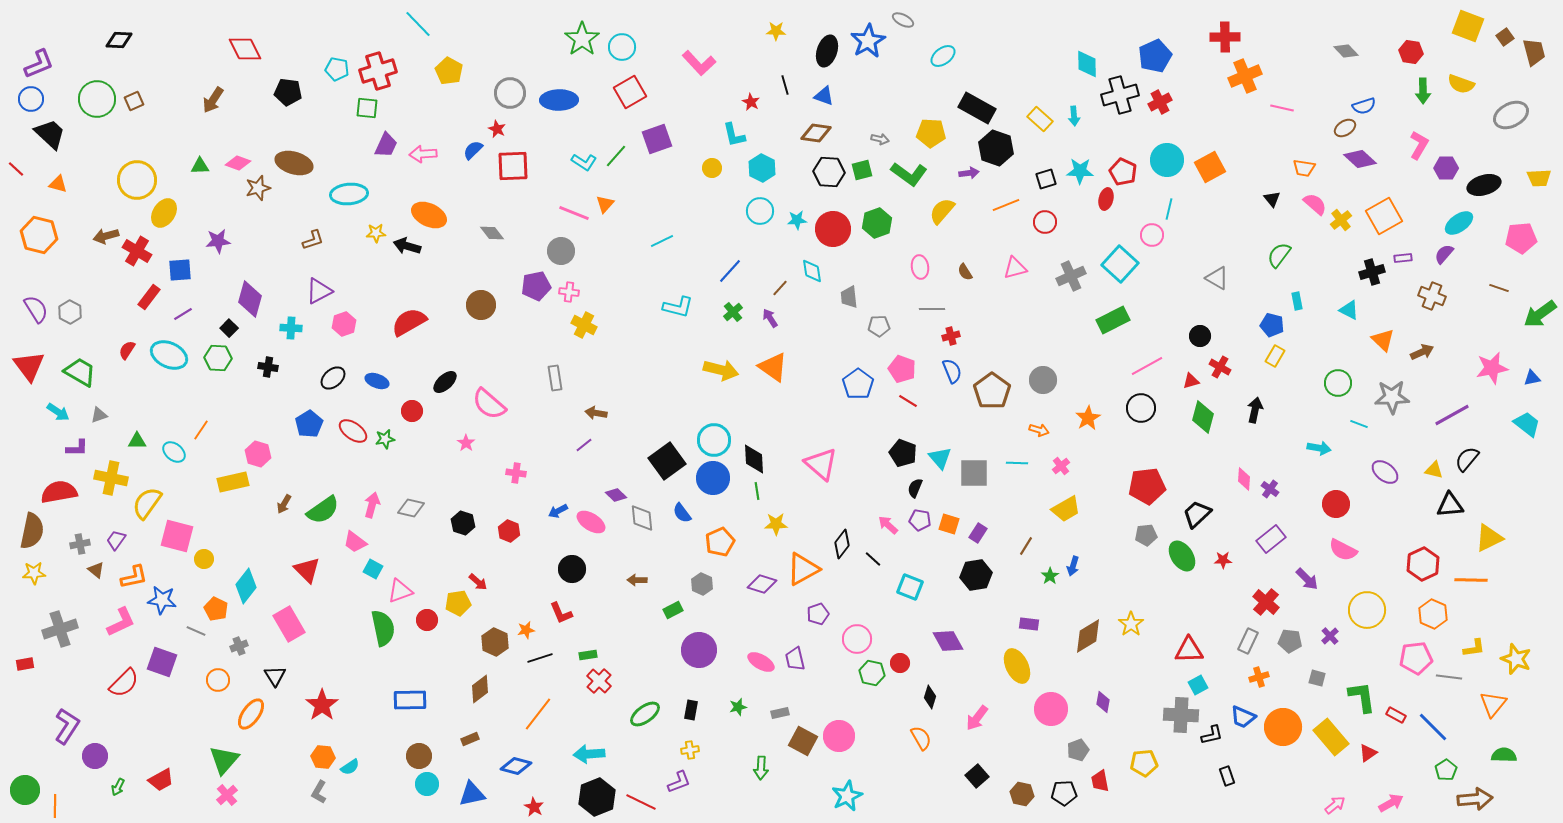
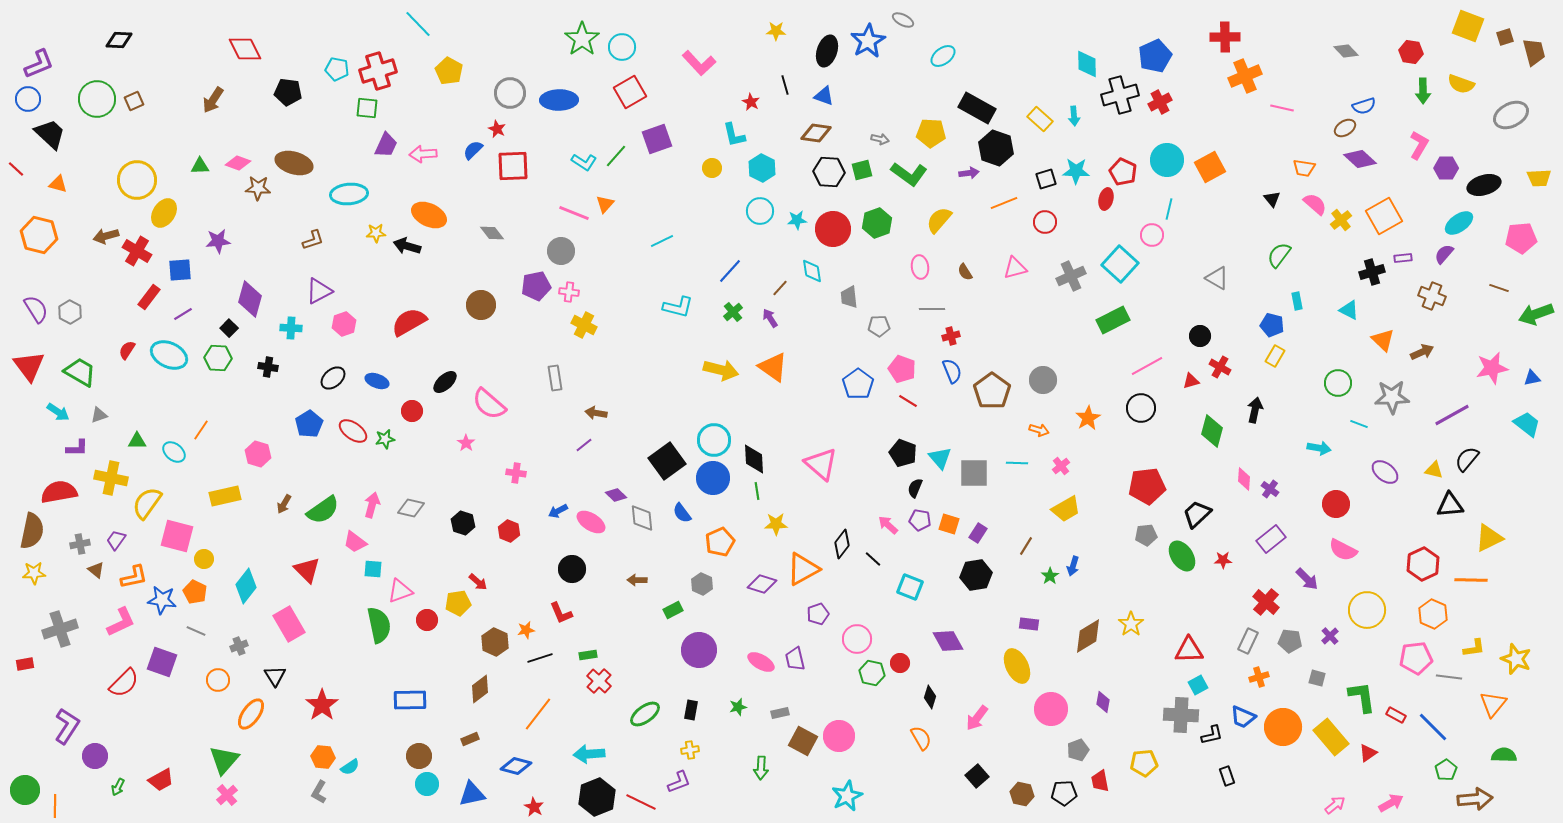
brown square at (1505, 37): rotated 18 degrees clockwise
blue circle at (31, 99): moved 3 px left
cyan star at (1080, 171): moved 4 px left
brown star at (258, 188): rotated 20 degrees clockwise
orange line at (1006, 205): moved 2 px left, 2 px up
yellow semicircle at (942, 211): moved 3 px left, 9 px down
green arrow at (1540, 314): moved 4 px left; rotated 16 degrees clockwise
green diamond at (1203, 417): moved 9 px right, 14 px down
yellow rectangle at (233, 482): moved 8 px left, 14 px down
cyan square at (373, 569): rotated 24 degrees counterclockwise
orange pentagon at (216, 609): moved 21 px left, 17 px up
green semicircle at (383, 628): moved 4 px left, 3 px up
